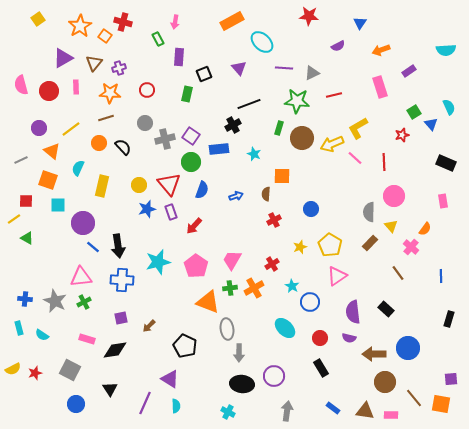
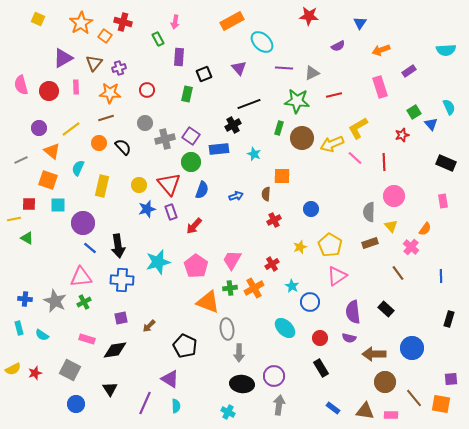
yellow square at (38, 19): rotated 32 degrees counterclockwise
orange star at (80, 26): moved 1 px right, 3 px up
red square at (26, 201): moved 3 px right, 3 px down
yellow line at (14, 219): rotated 24 degrees clockwise
brown rectangle at (370, 243): rotated 28 degrees clockwise
blue line at (93, 247): moved 3 px left, 1 px down
blue circle at (408, 348): moved 4 px right
gray arrow at (287, 411): moved 8 px left, 6 px up
